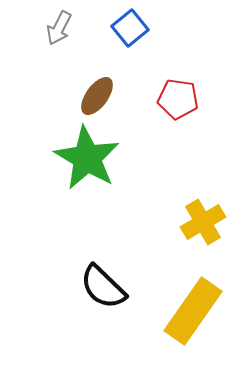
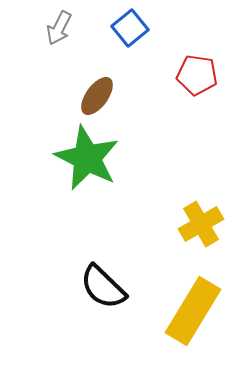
red pentagon: moved 19 px right, 24 px up
green star: rotated 4 degrees counterclockwise
yellow cross: moved 2 px left, 2 px down
yellow rectangle: rotated 4 degrees counterclockwise
